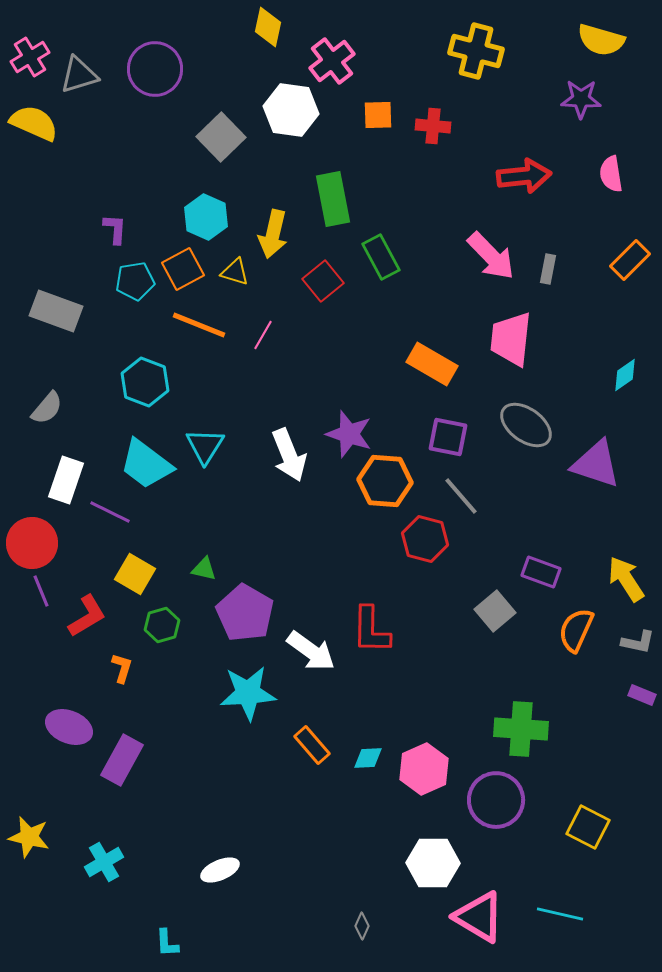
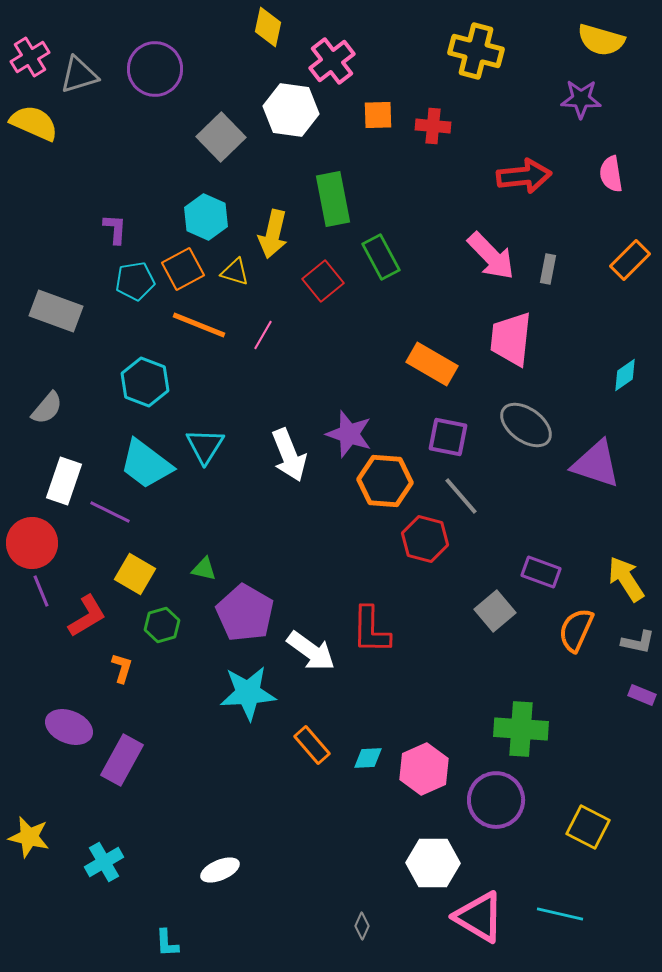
white rectangle at (66, 480): moved 2 px left, 1 px down
